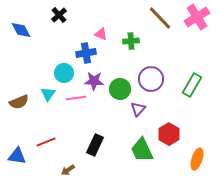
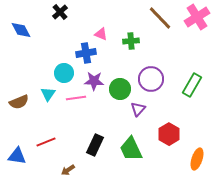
black cross: moved 1 px right, 3 px up
green trapezoid: moved 11 px left, 1 px up
